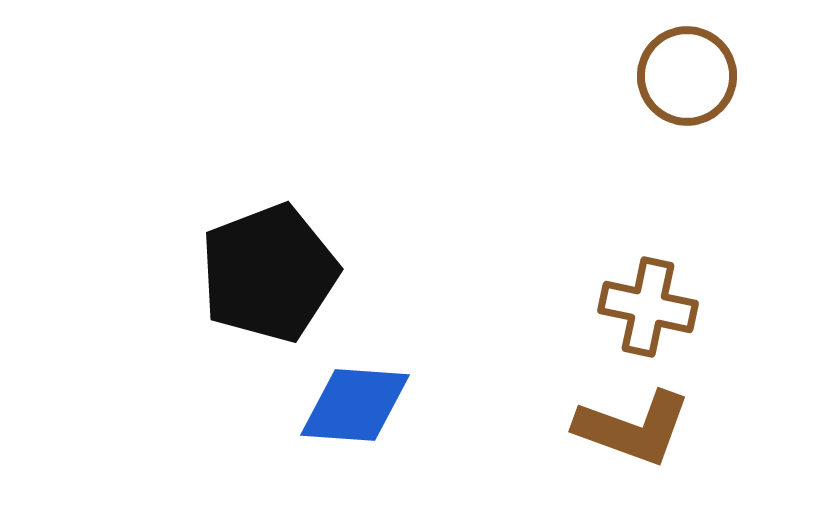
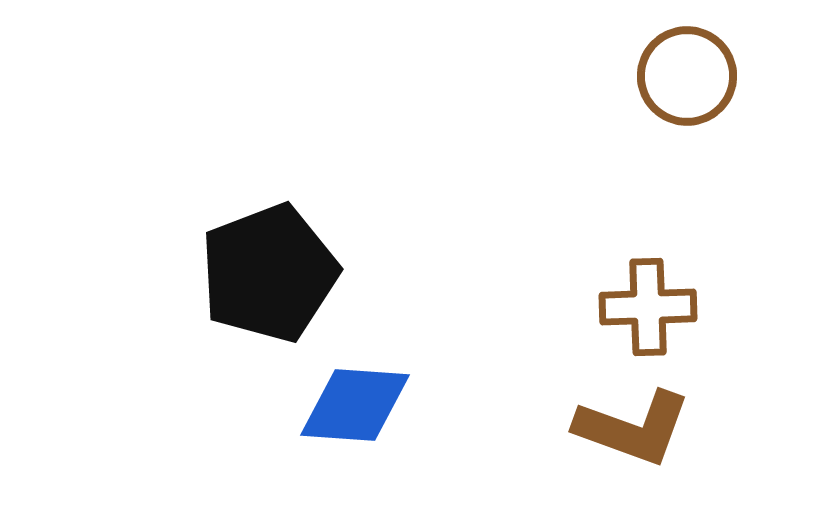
brown cross: rotated 14 degrees counterclockwise
